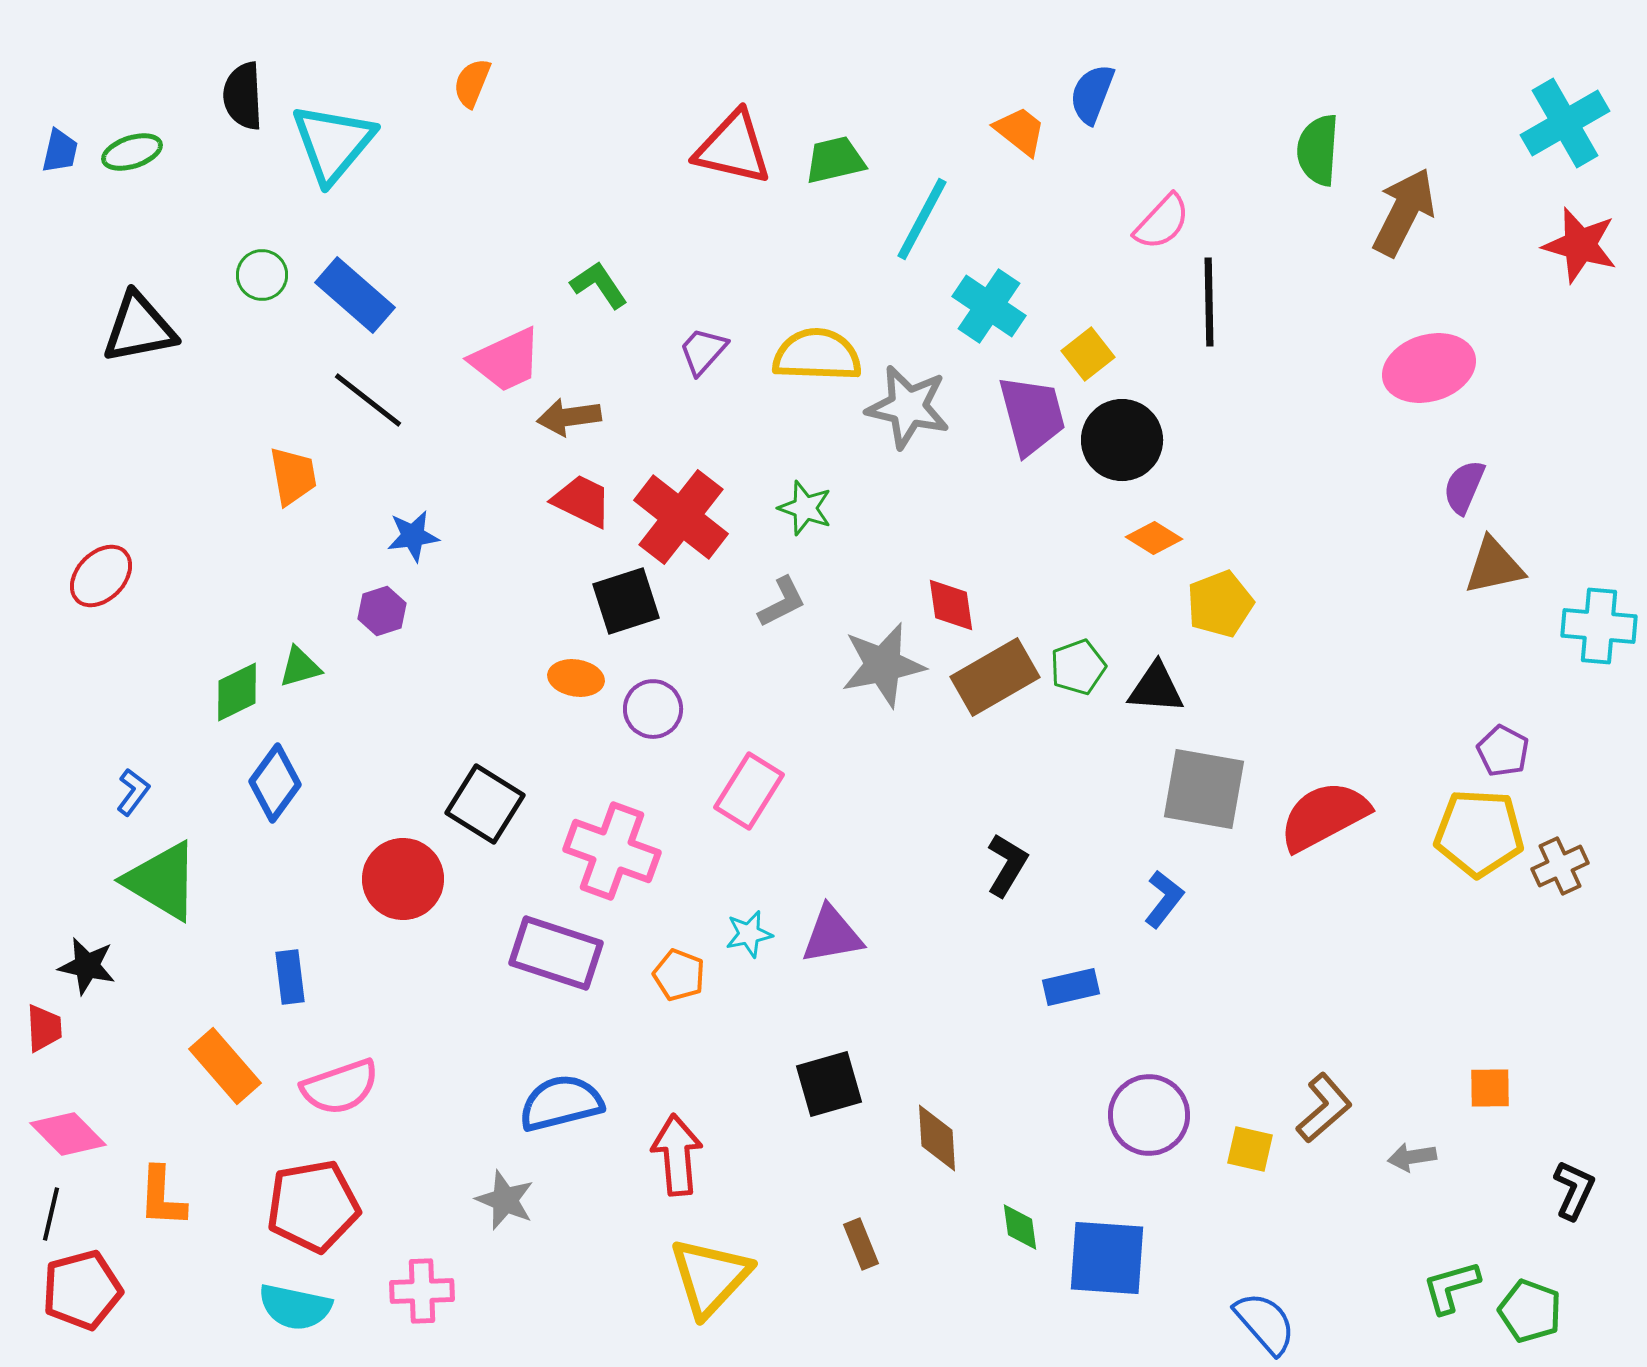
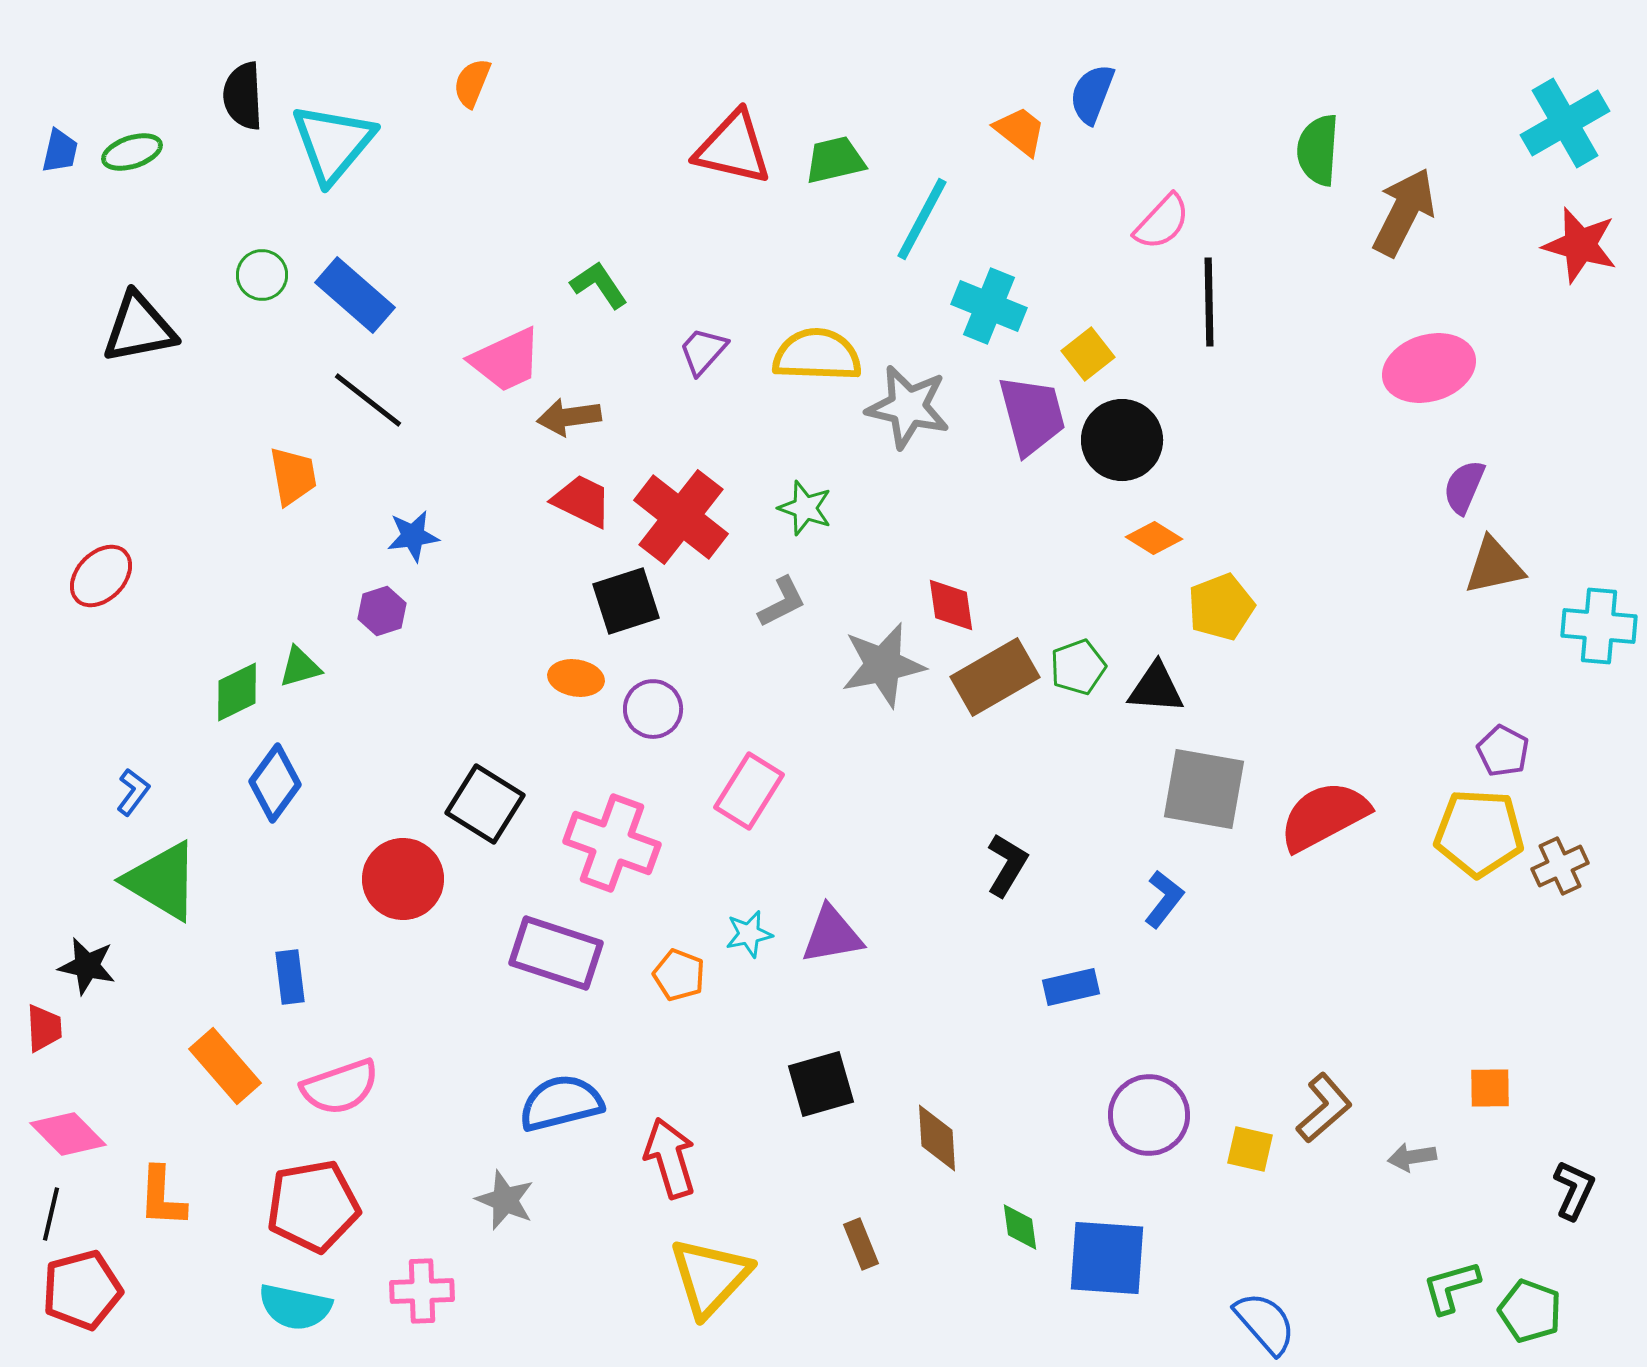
cyan cross at (989, 306): rotated 12 degrees counterclockwise
yellow pentagon at (1220, 604): moved 1 px right, 3 px down
pink cross at (612, 851): moved 8 px up
black square at (829, 1084): moved 8 px left
red arrow at (677, 1155): moved 7 px left, 3 px down; rotated 12 degrees counterclockwise
